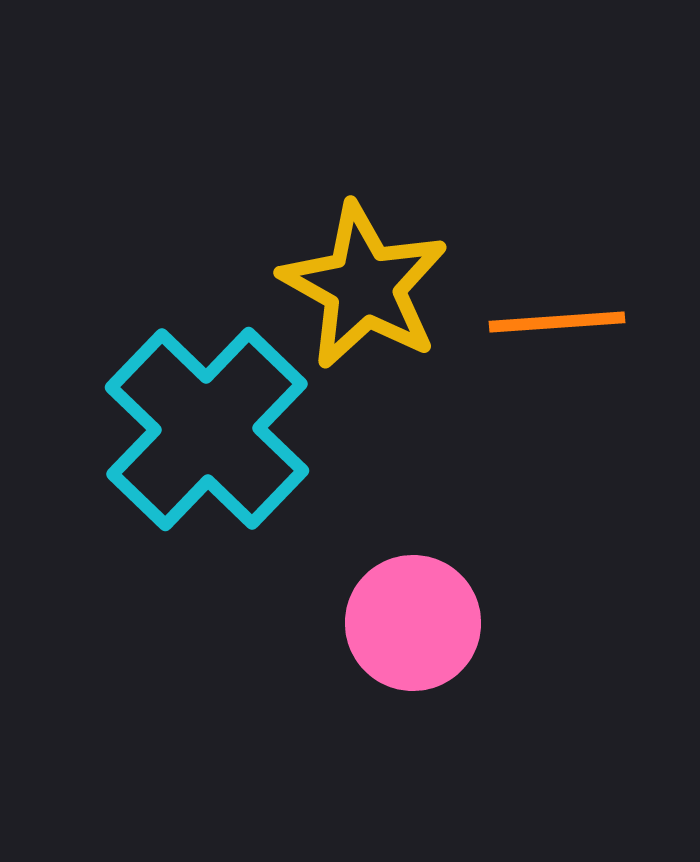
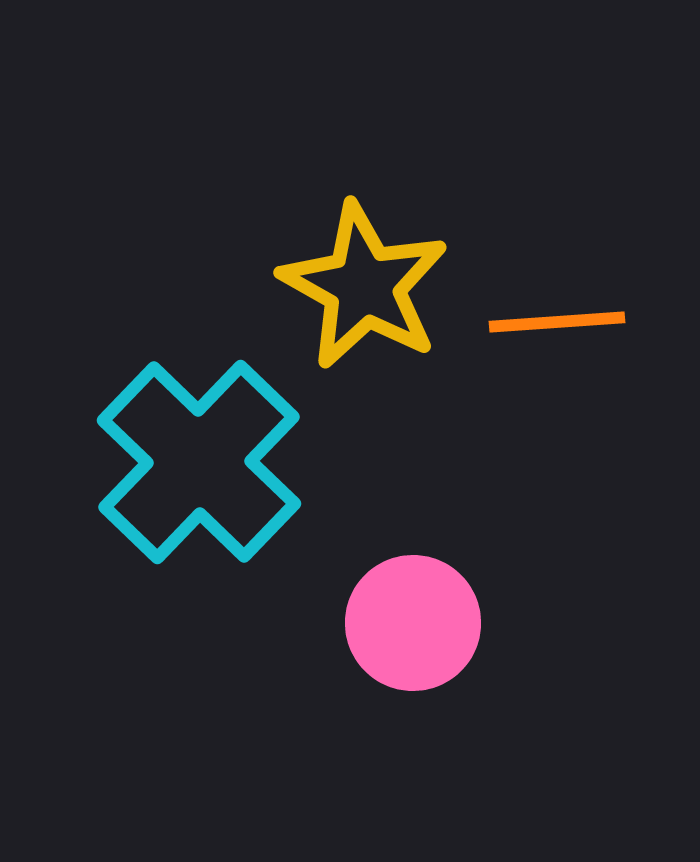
cyan cross: moved 8 px left, 33 px down
